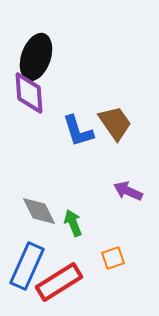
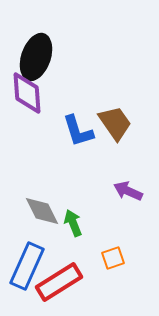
purple diamond: moved 2 px left
gray diamond: moved 3 px right
